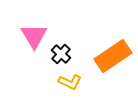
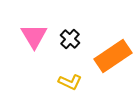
black cross: moved 9 px right, 15 px up
